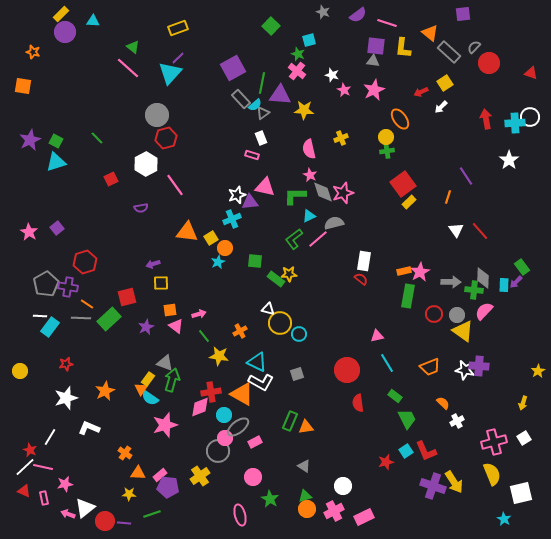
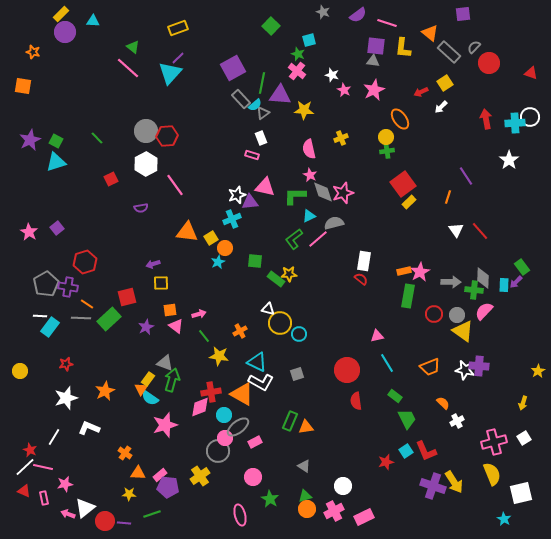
gray circle at (157, 115): moved 11 px left, 16 px down
red hexagon at (166, 138): moved 1 px right, 2 px up; rotated 10 degrees clockwise
red semicircle at (358, 403): moved 2 px left, 2 px up
white line at (50, 437): moved 4 px right
